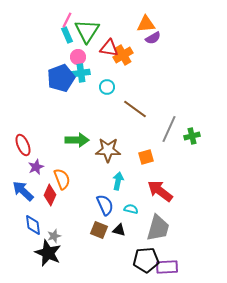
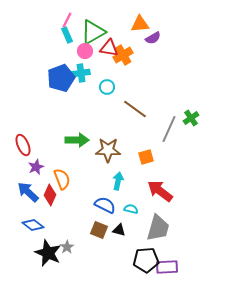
orange triangle: moved 6 px left
green triangle: moved 6 px right, 1 px down; rotated 28 degrees clockwise
pink circle: moved 7 px right, 6 px up
green cross: moved 1 px left, 18 px up; rotated 21 degrees counterclockwise
blue arrow: moved 5 px right, 1 px down
blue semicircle: rotated 40 degrees counterclockwise
blue diamond: rotated 45 degrees counterclockwise
gray star: moved 13 px right, 11 px down; rotated 16 degrees counterclockwise
